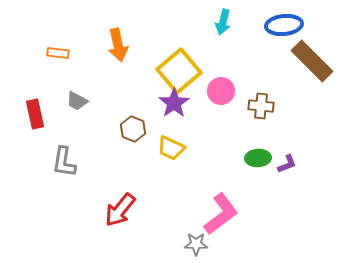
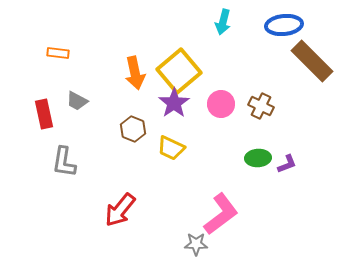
orange arrow: moved 17 px right, 28 px down
pink circle: moved 13 px down
brown cross: rotated 20 degrees clockwise
red rectangle: moved 9 px right
